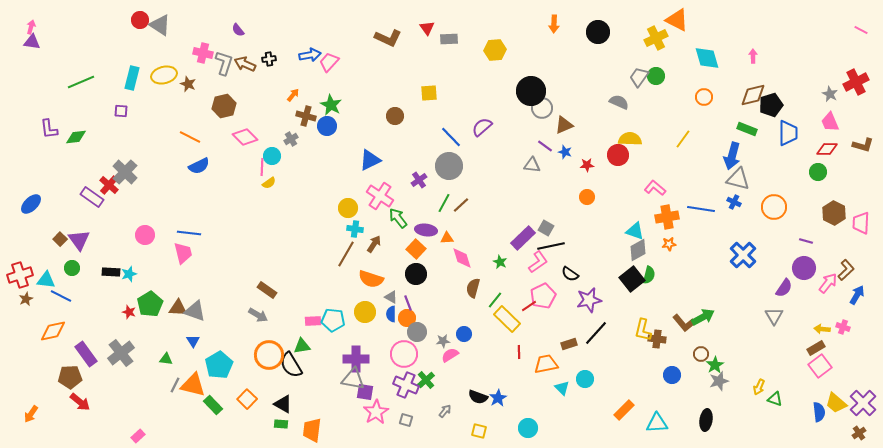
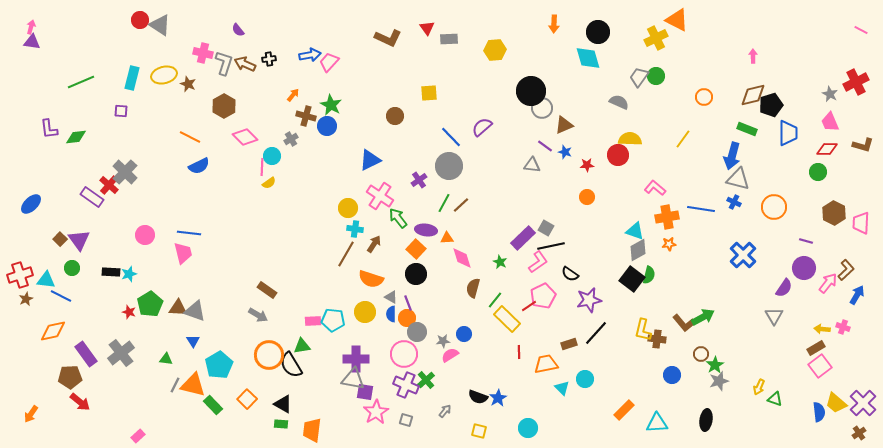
cyan diamond at (707, 58): moved 119 px left
brown hexagon at (224, 106): rotated 15 degrees counterclockwise
black square at (632, 279): rotated 15 degrees counterclockwise
